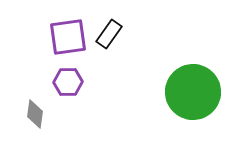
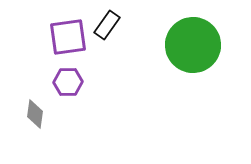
black rectangle: moved 2 px left, 9 px up
green circle: moved 47 px up
